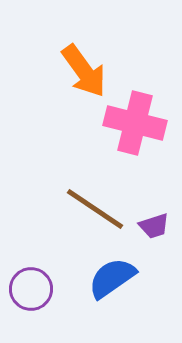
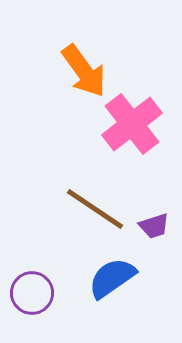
pink cross: moved 3 px left, 1 px down; rotated 38 degrees clockwise
purple circle: moved 1 px right, 4 px down
